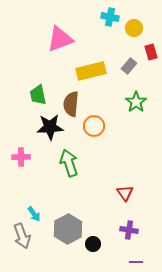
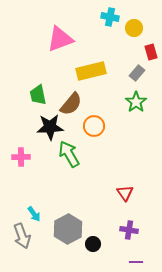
gray rectangle: moved 8 px right, 7 px down
brown semicircle: rotated 145 degrees counterclockwise
green arrow: moved 9 px up; rotated 12 degrees counterclockwise
